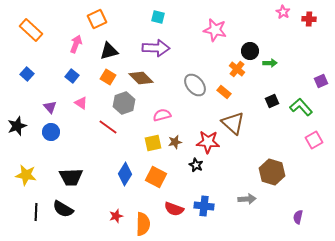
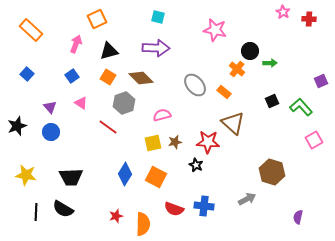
blue square at (72, 76): rotated 16 degrees clockwise
gray arrow at (247, 199): rotated 24 degrees counterclockwise
